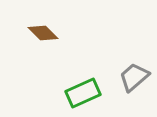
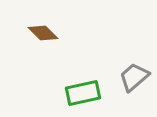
green rectangle: rotated 12 degrees clockwise
